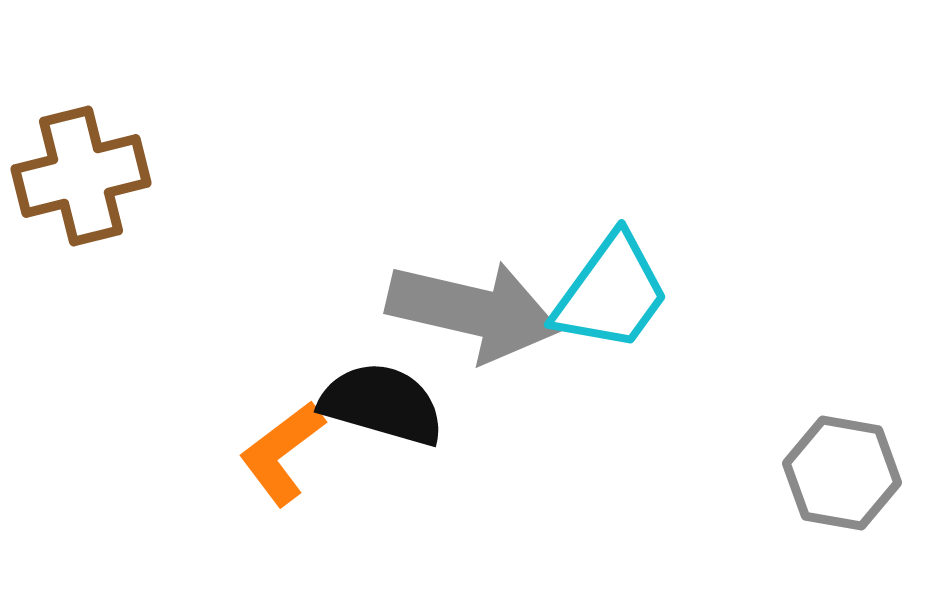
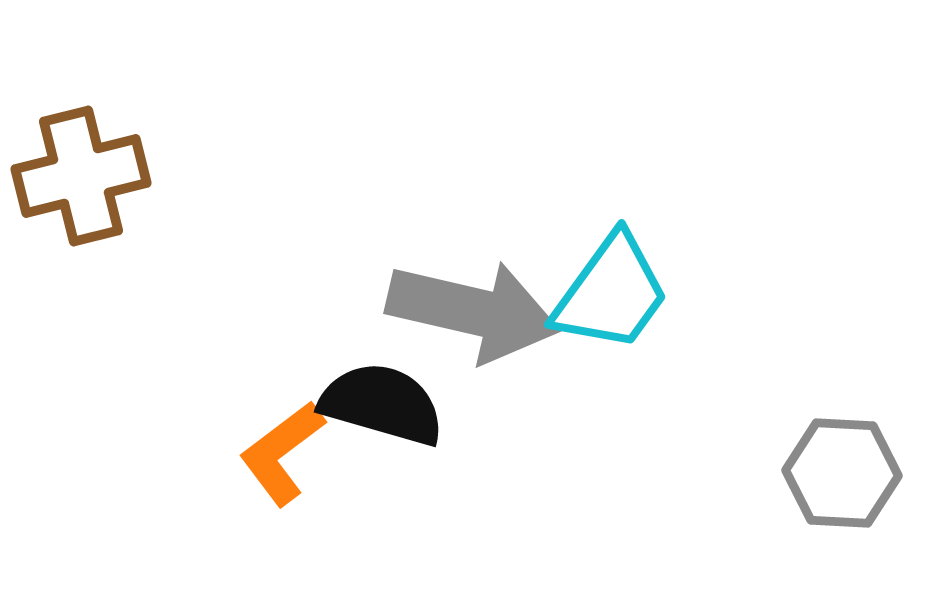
gray hexagon: rotated 7 degrees counterclockwise
